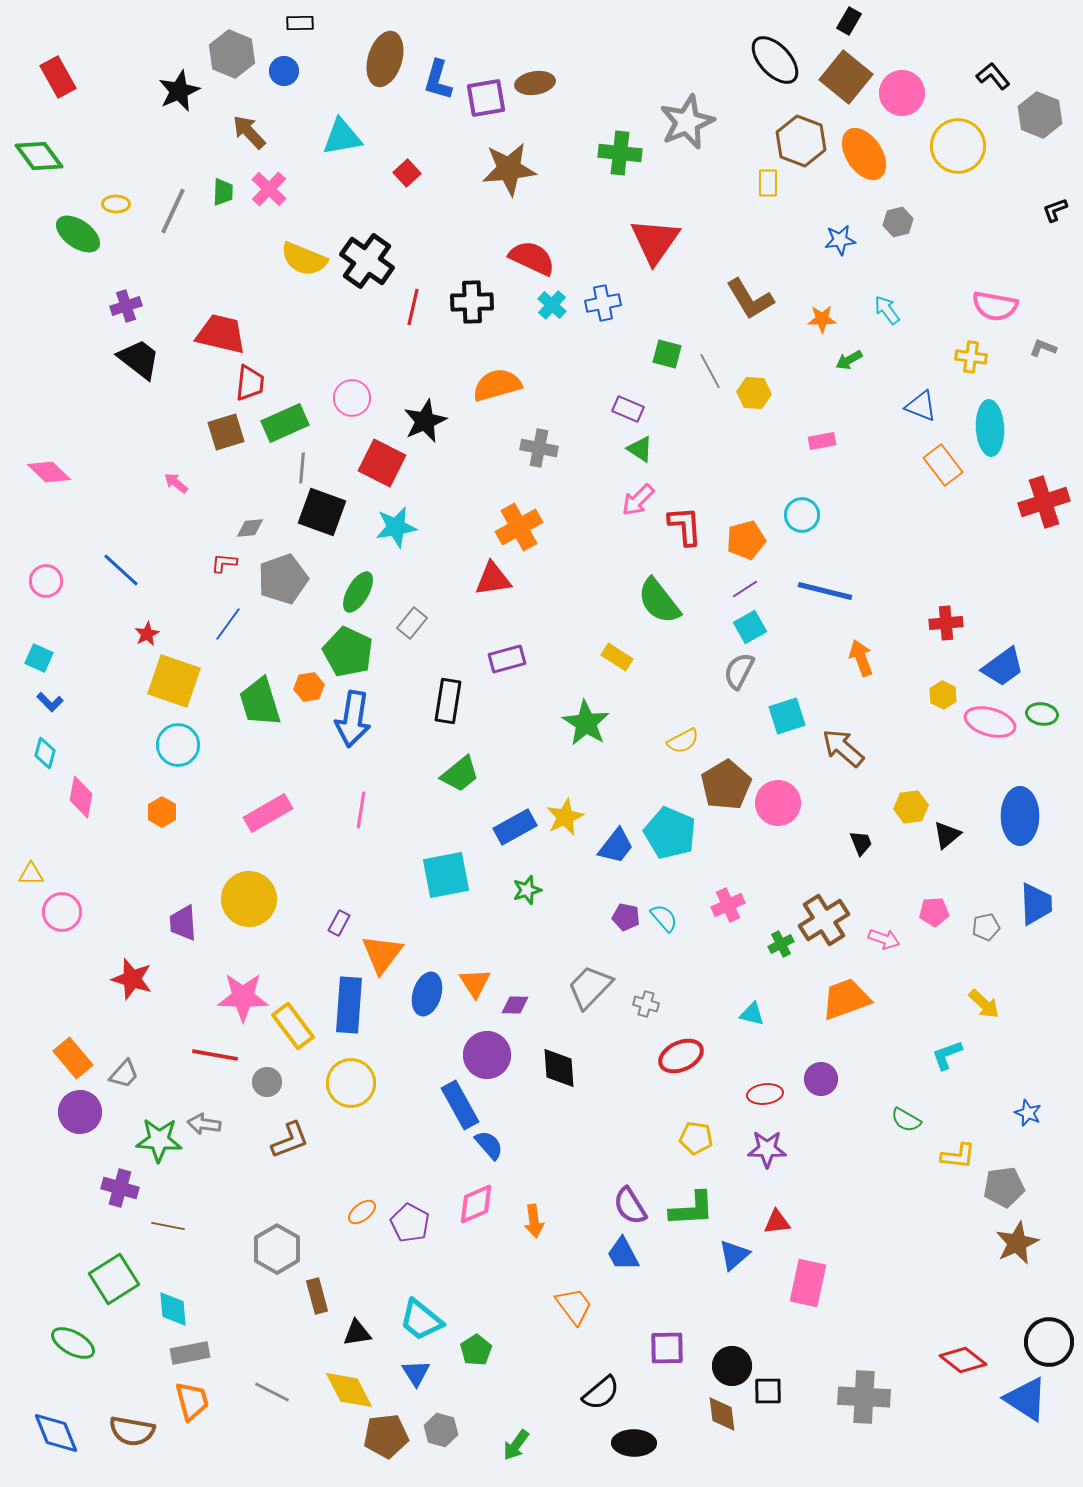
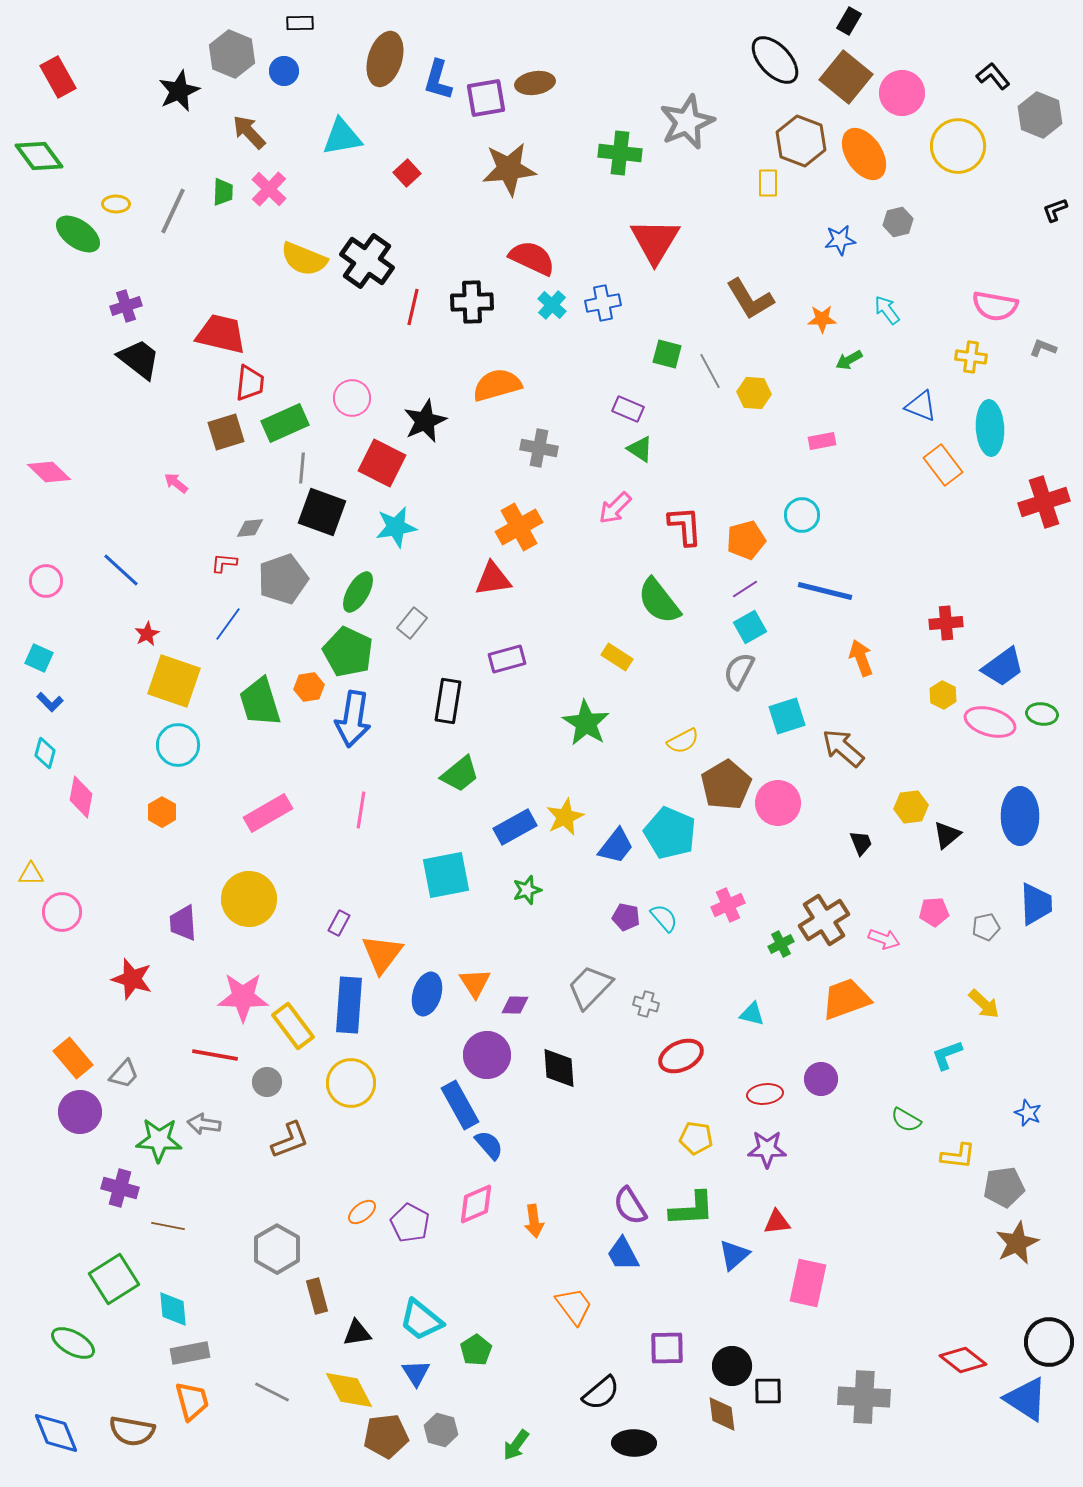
red triangle at (655, 241): rotated 4 degrees counterclockwise
pink arrow at (638, 500): moved 23 px left, 8 px down
